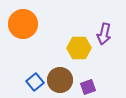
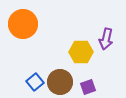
purple arrow: moved 2 px right, 5 px down
yellow hexagon: moved 2 px right, 4 px down
brown circle: moved 2 px down
